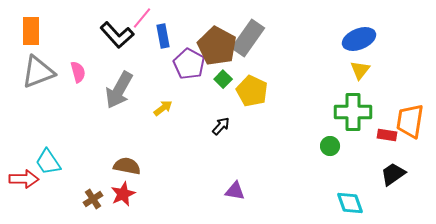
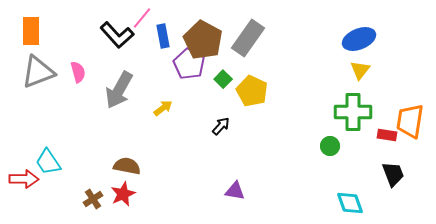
brown pentagon: moved 14 px left, 6 px up
black trapezoid: rotated 104 degrees clockwise
